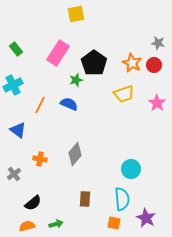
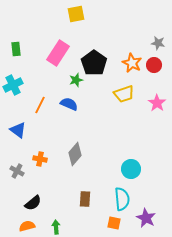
green rectangle: rotated 32 degrees clockwise
gray cross: moved 3 px right, 3 px up; rotated 24 degrees counterclockwise
green arrow: moved 3 px down; rotated 80 degrees counterclockwise
